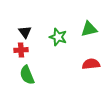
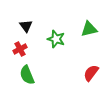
black triangle: moved 1 px right, 6 px up
green star: moved 2 px left, 2 px down
red cross: moved 1 px left, 1 px up; rotated 24 degrees counterclockwise
red semicircle: moved 9 px down; rotated 48 degrees counterclockwise
